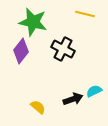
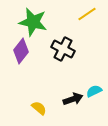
yellow line: moved 2 px right; rotated 48 degrees counterclockwise
yellow semicircle: moved 1 px right, 1 px down
